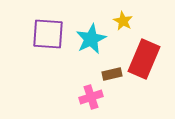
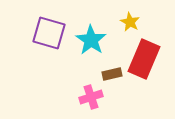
yellow star: moved 7 px right, 1 px down
purple square: moved 1 px right, 1 px up; rotated 12 degrees clockwise
cyan star: moved 1 px down; rotated 12 degrees counterclockwise
